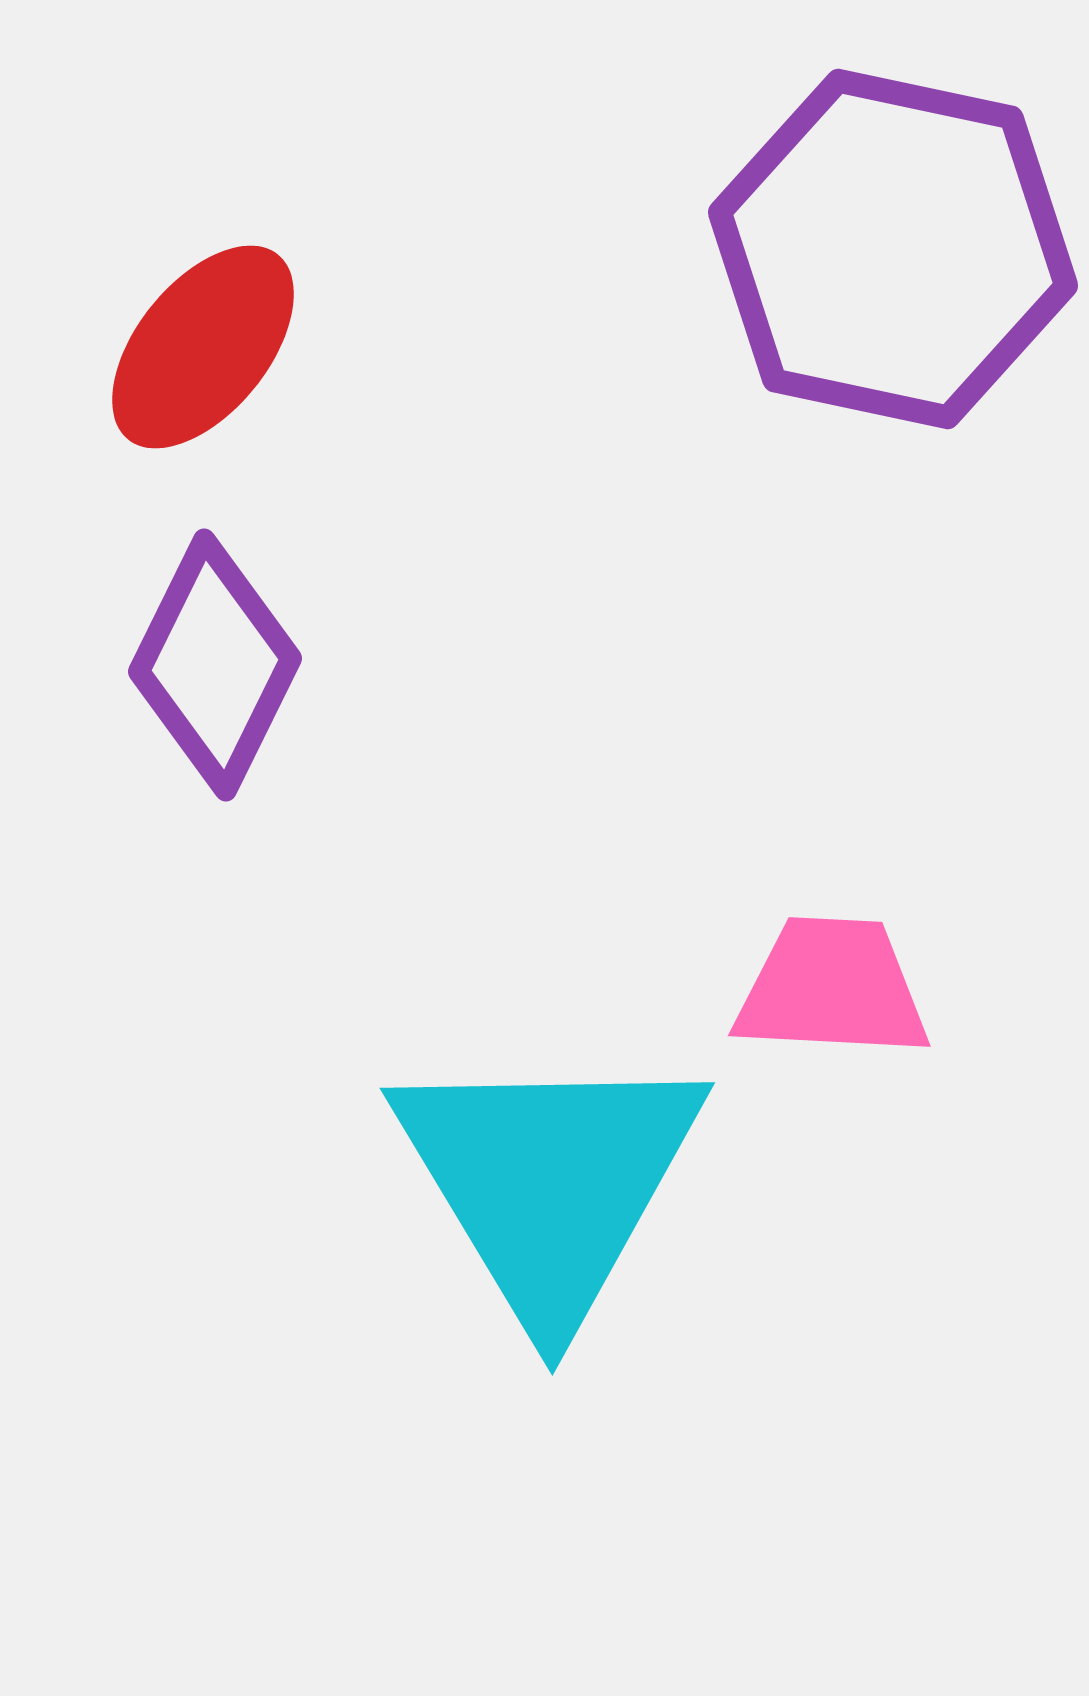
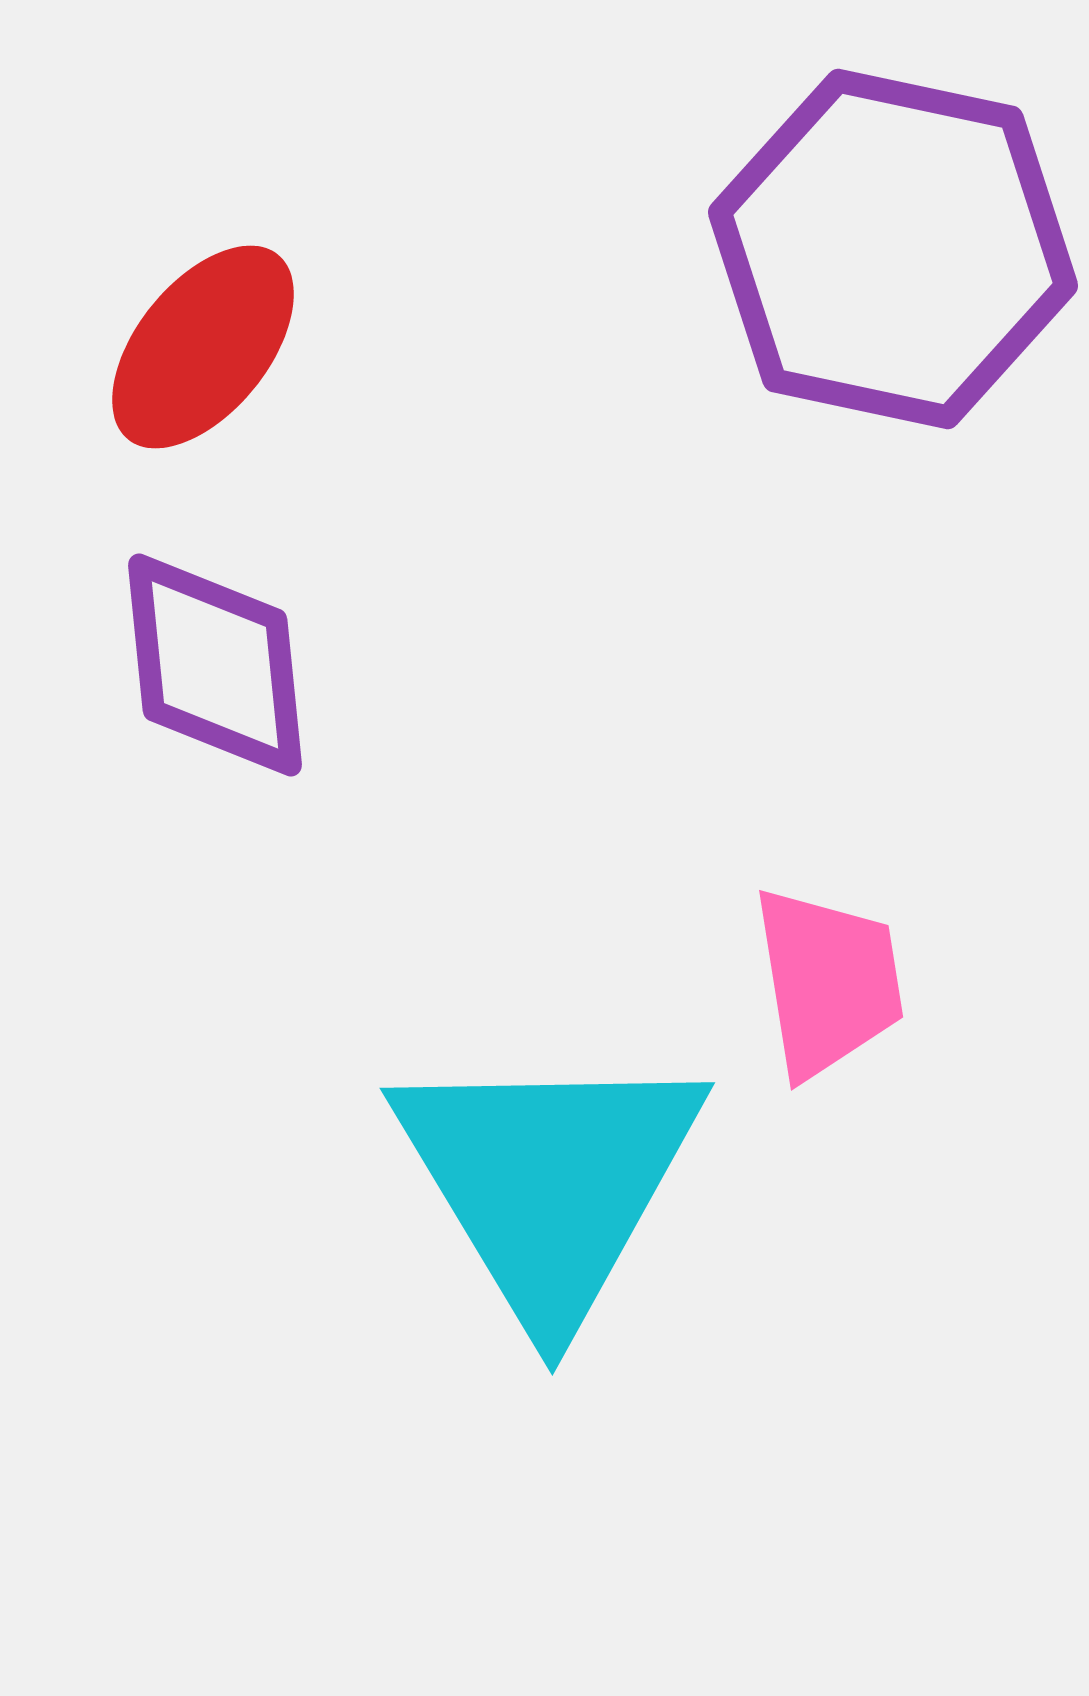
purple diamond: rotated 32 degrees counterclockwise
pink trapezoid: moved 4 px left, 6 px up; rotated 78 degrees clockwise
